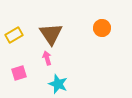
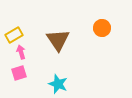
brown triangle: moved 7 px right, 6 px down
pink arrow: moved 26 px left, 6 px up
